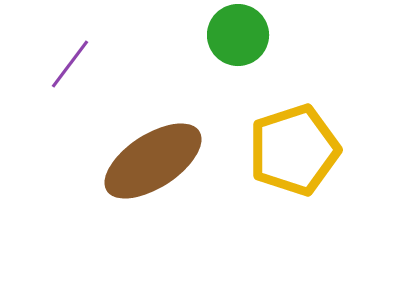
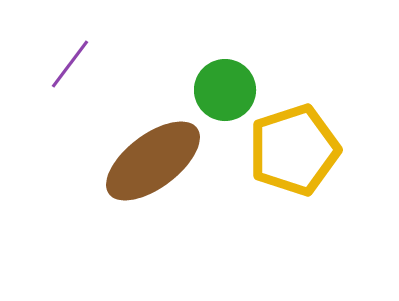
green circle: moved 13 px left, 55 px down
brown ellipse: rotated 4 degrees counterclockwise
